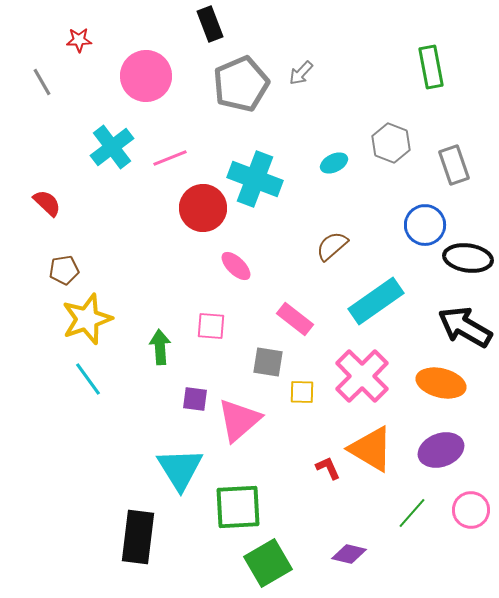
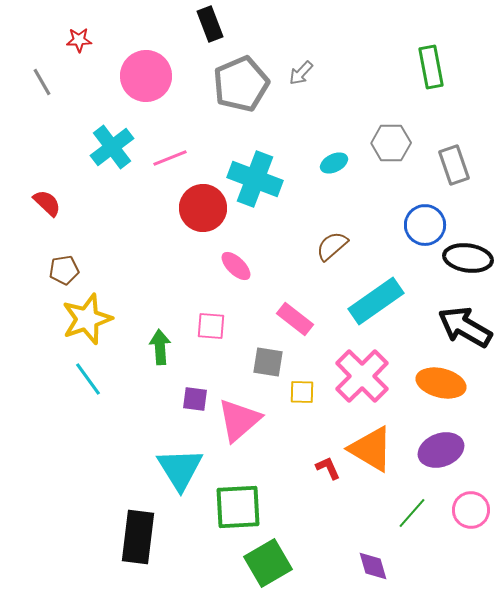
gray hexagon at (391, 143): rotated 21 degrees counterclockwise
purple diamond at (349, 554): moved 24 px right, 12 px down; rotated 60 degrees clockwise
